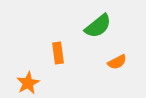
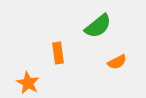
orange star: rotated 15 degrees counterclockwise
